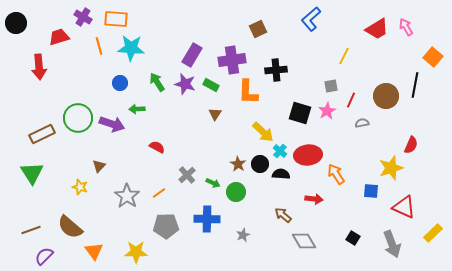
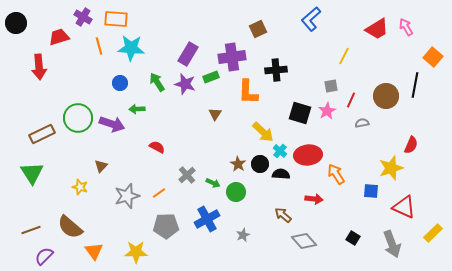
purple rectangle at (192, 55): moved 4 px left, 1 px up
purple cross at (232, 60): moved 3 px up
green rectangle at (211, 85): moved 8 px up; rotated 49 degrees counterclockwise
brown triangle at (99, 166): moved 2 px right
gray star at (127, 196): rotated 20 degrees clockwise
blue cross at (207, 219): rotated 30 degrees counterclockwise
gray diamond at (304, 241): rotated 10 degrees counterclockwise
